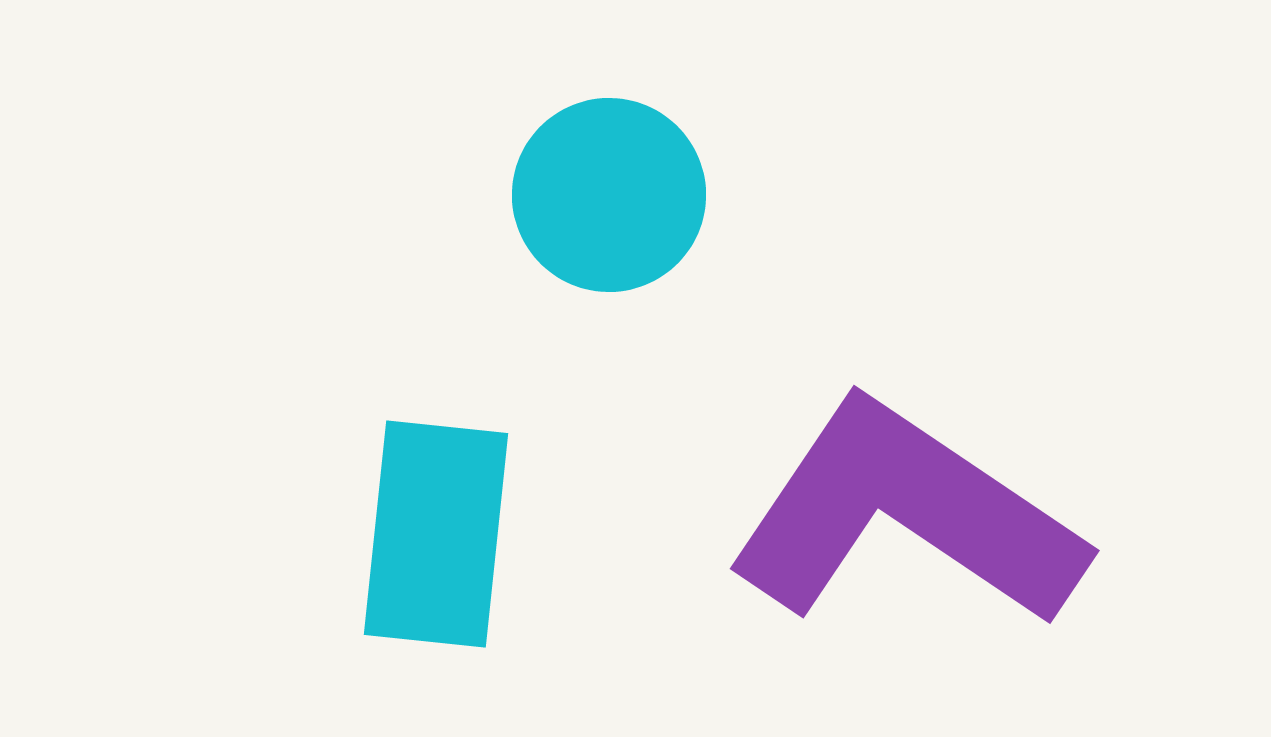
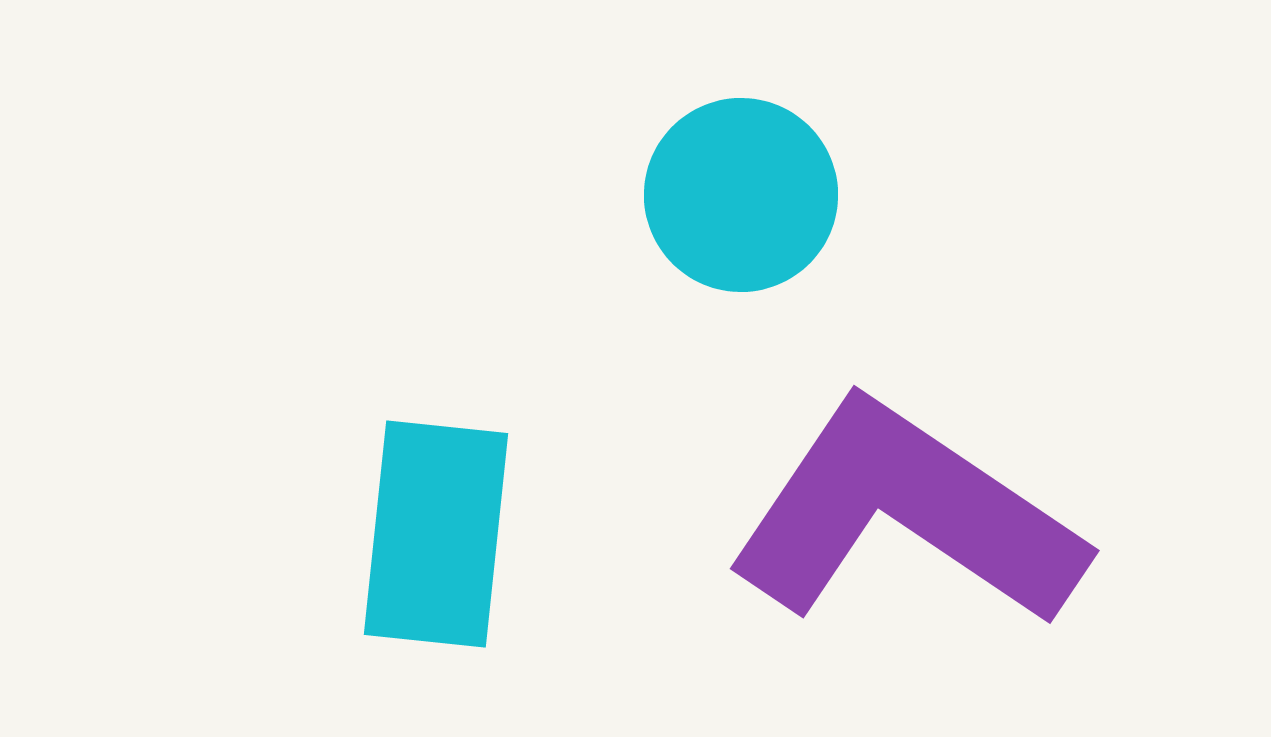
cyan circle: moved 132 px right
